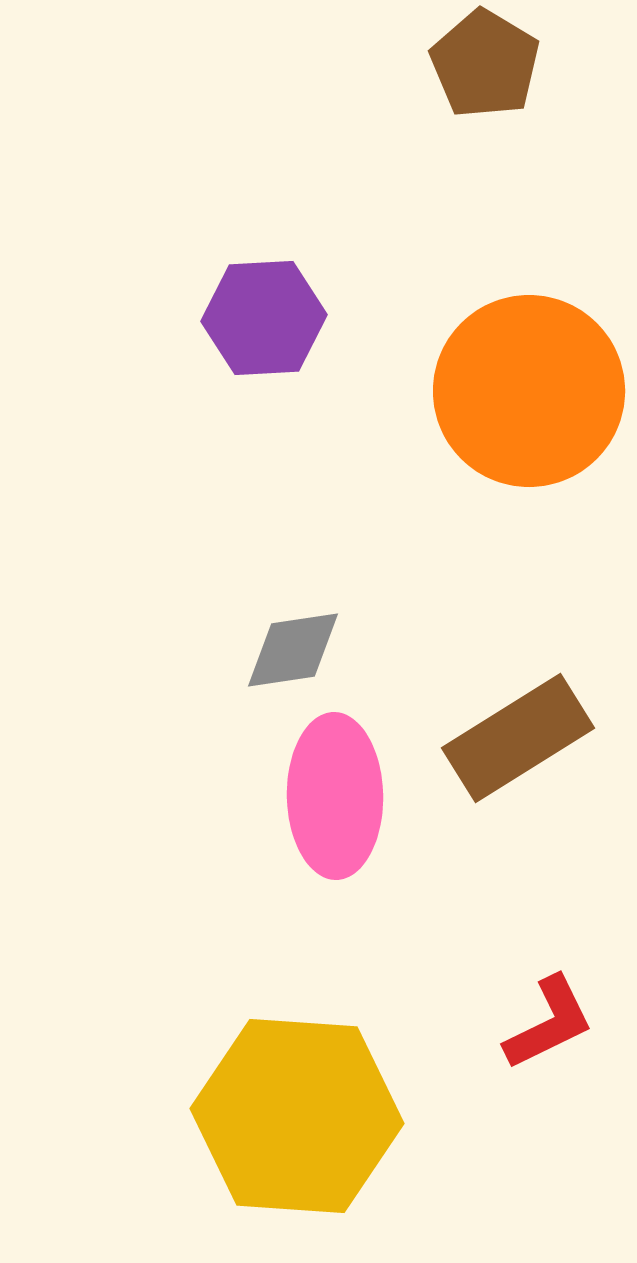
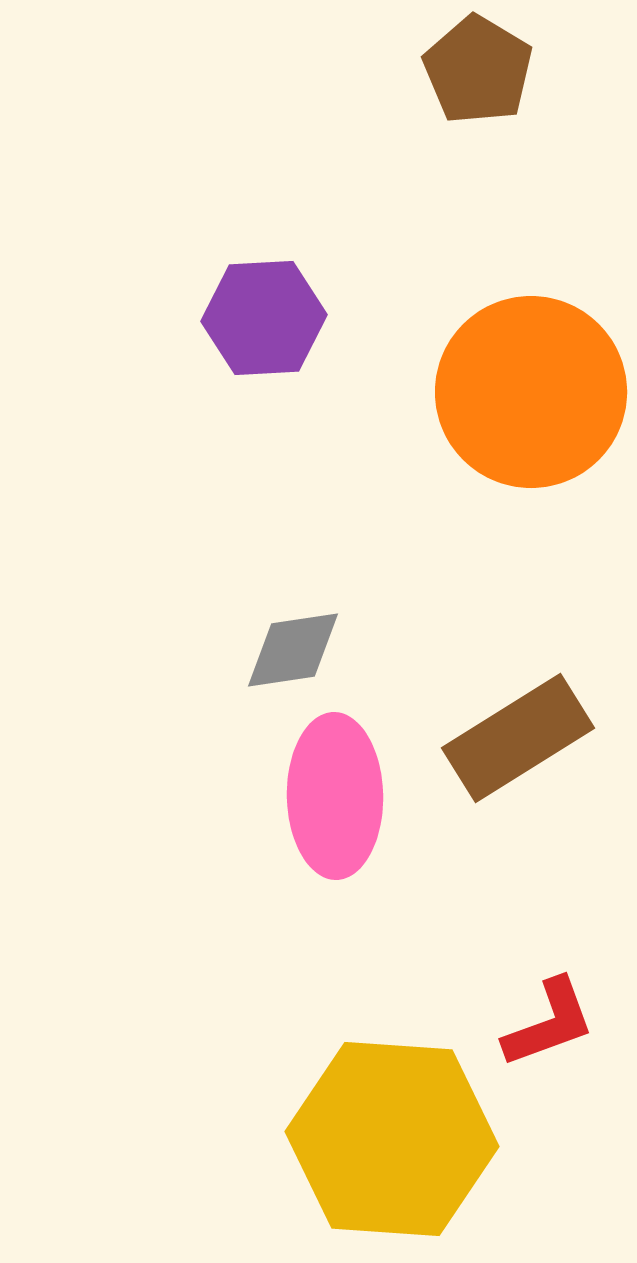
brown pentagon: moved 7 px left, 6 px down
orange circle: moved 2 px right, 1 px down
red L-shape: rotated 6 degrees clockwise
yellow hexagon: moved 95 px right, 23 px down
